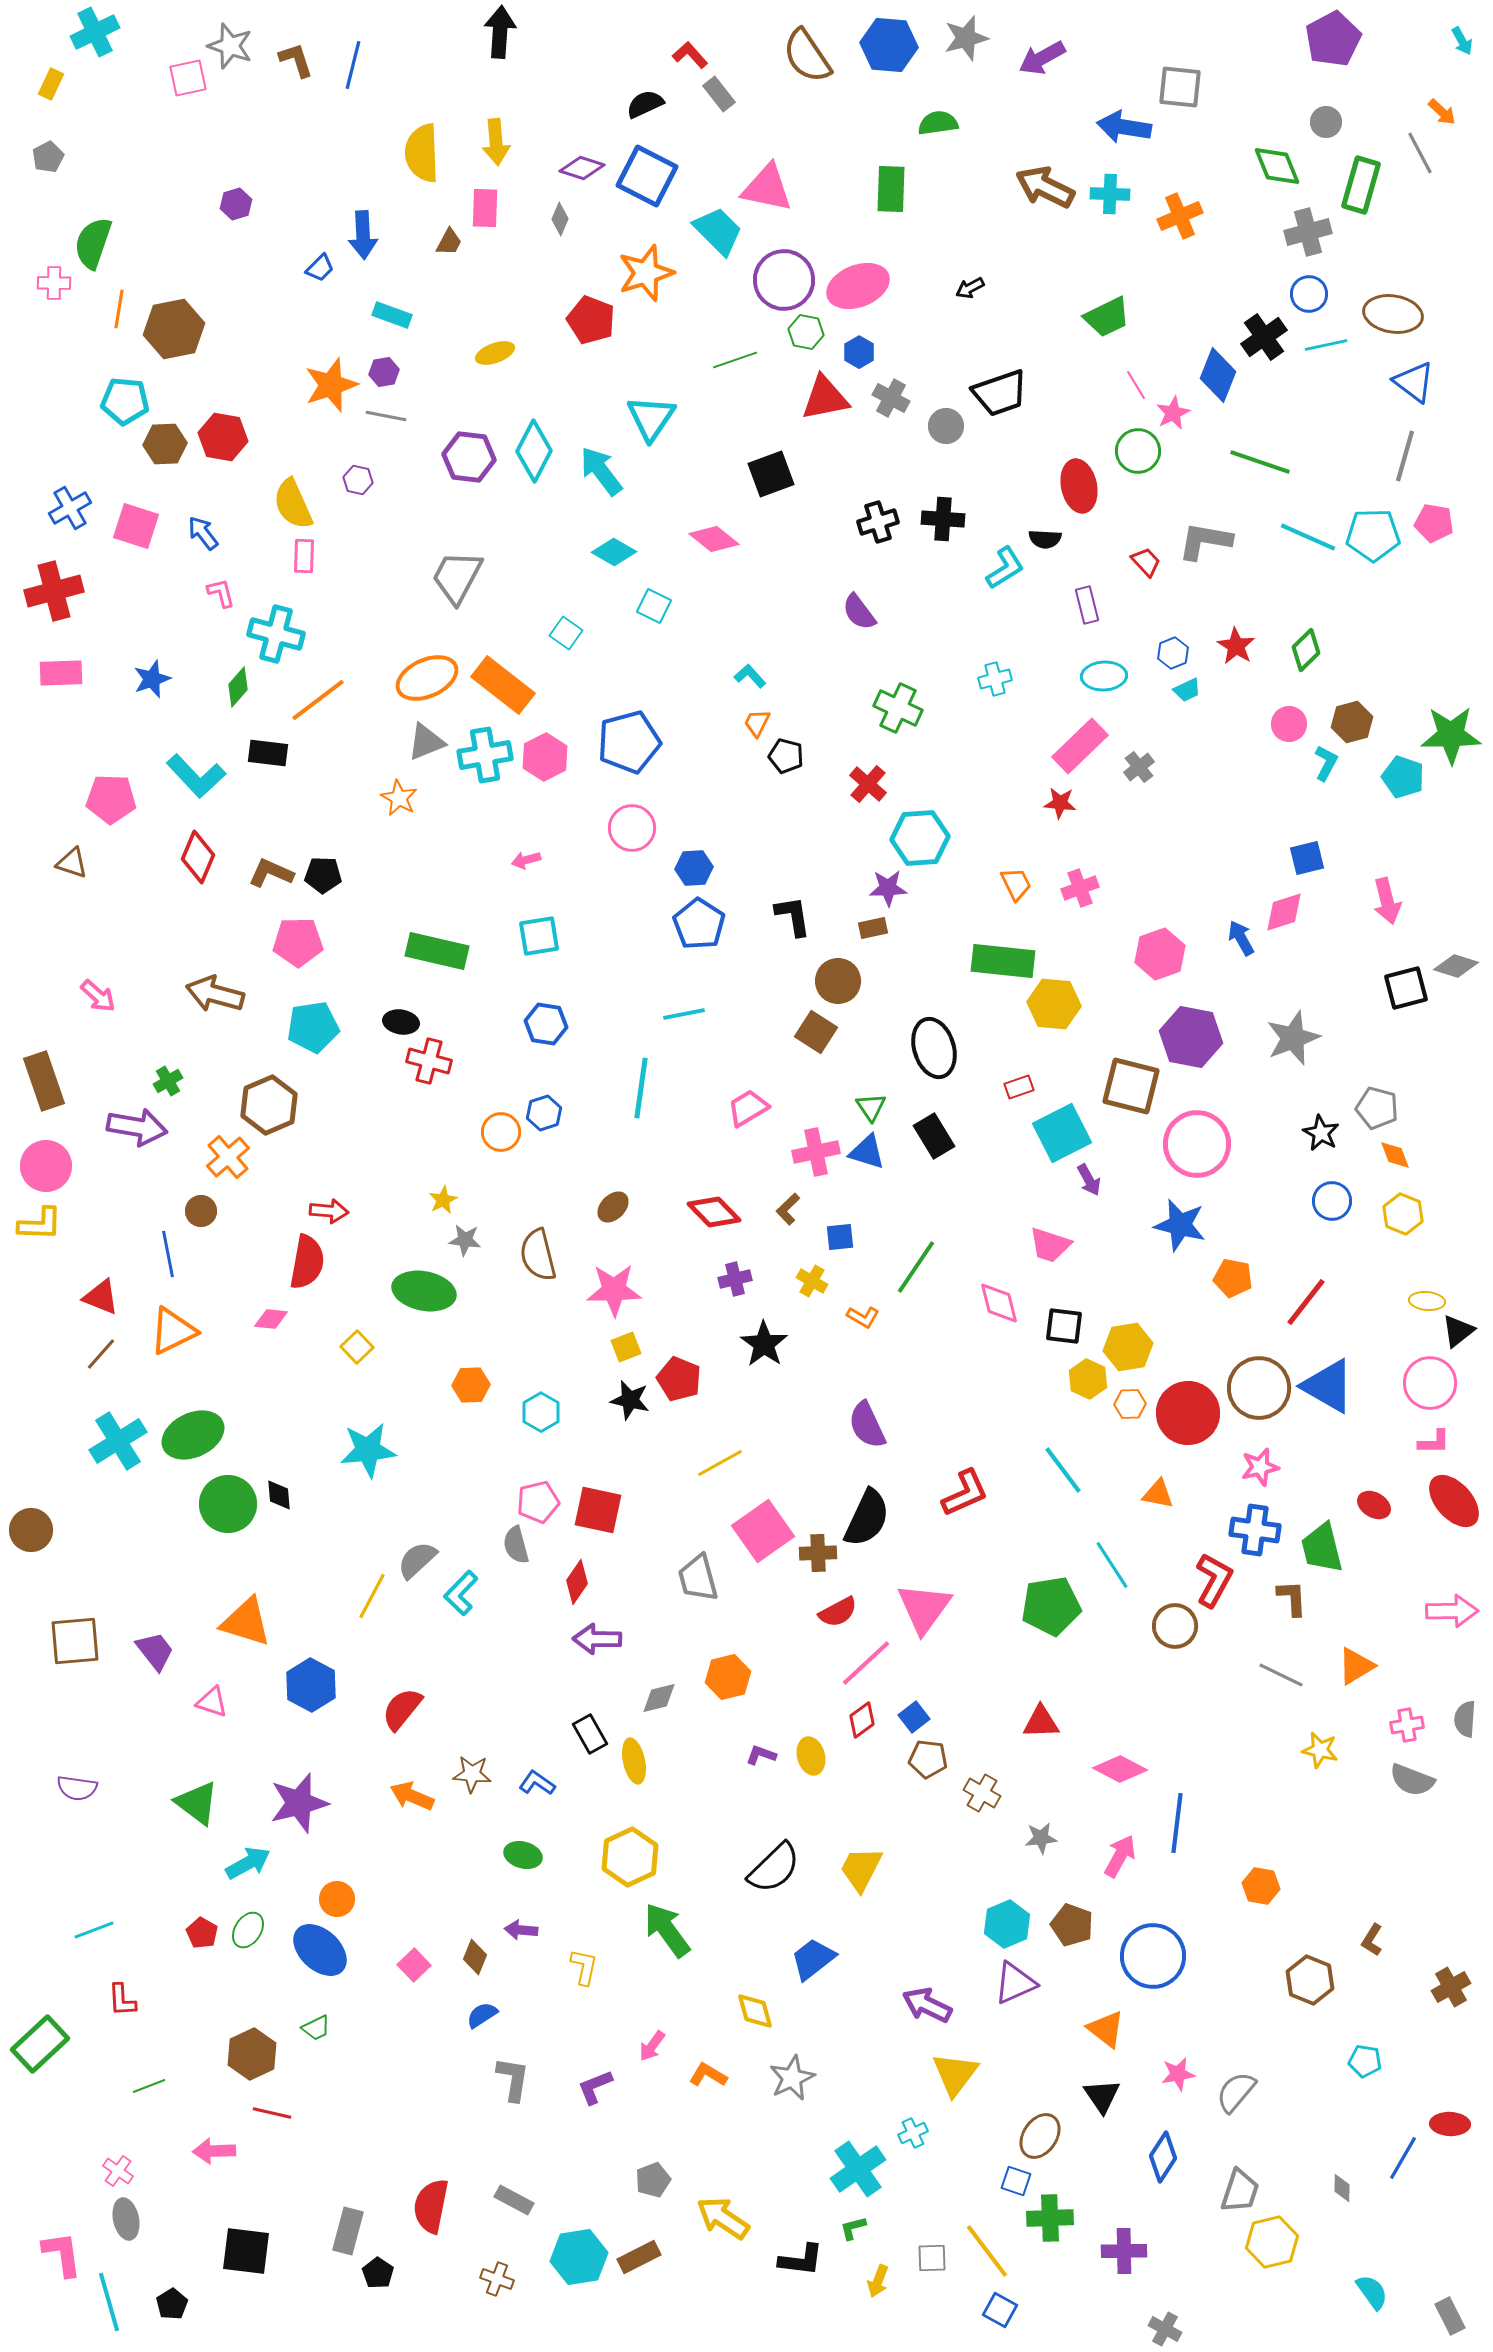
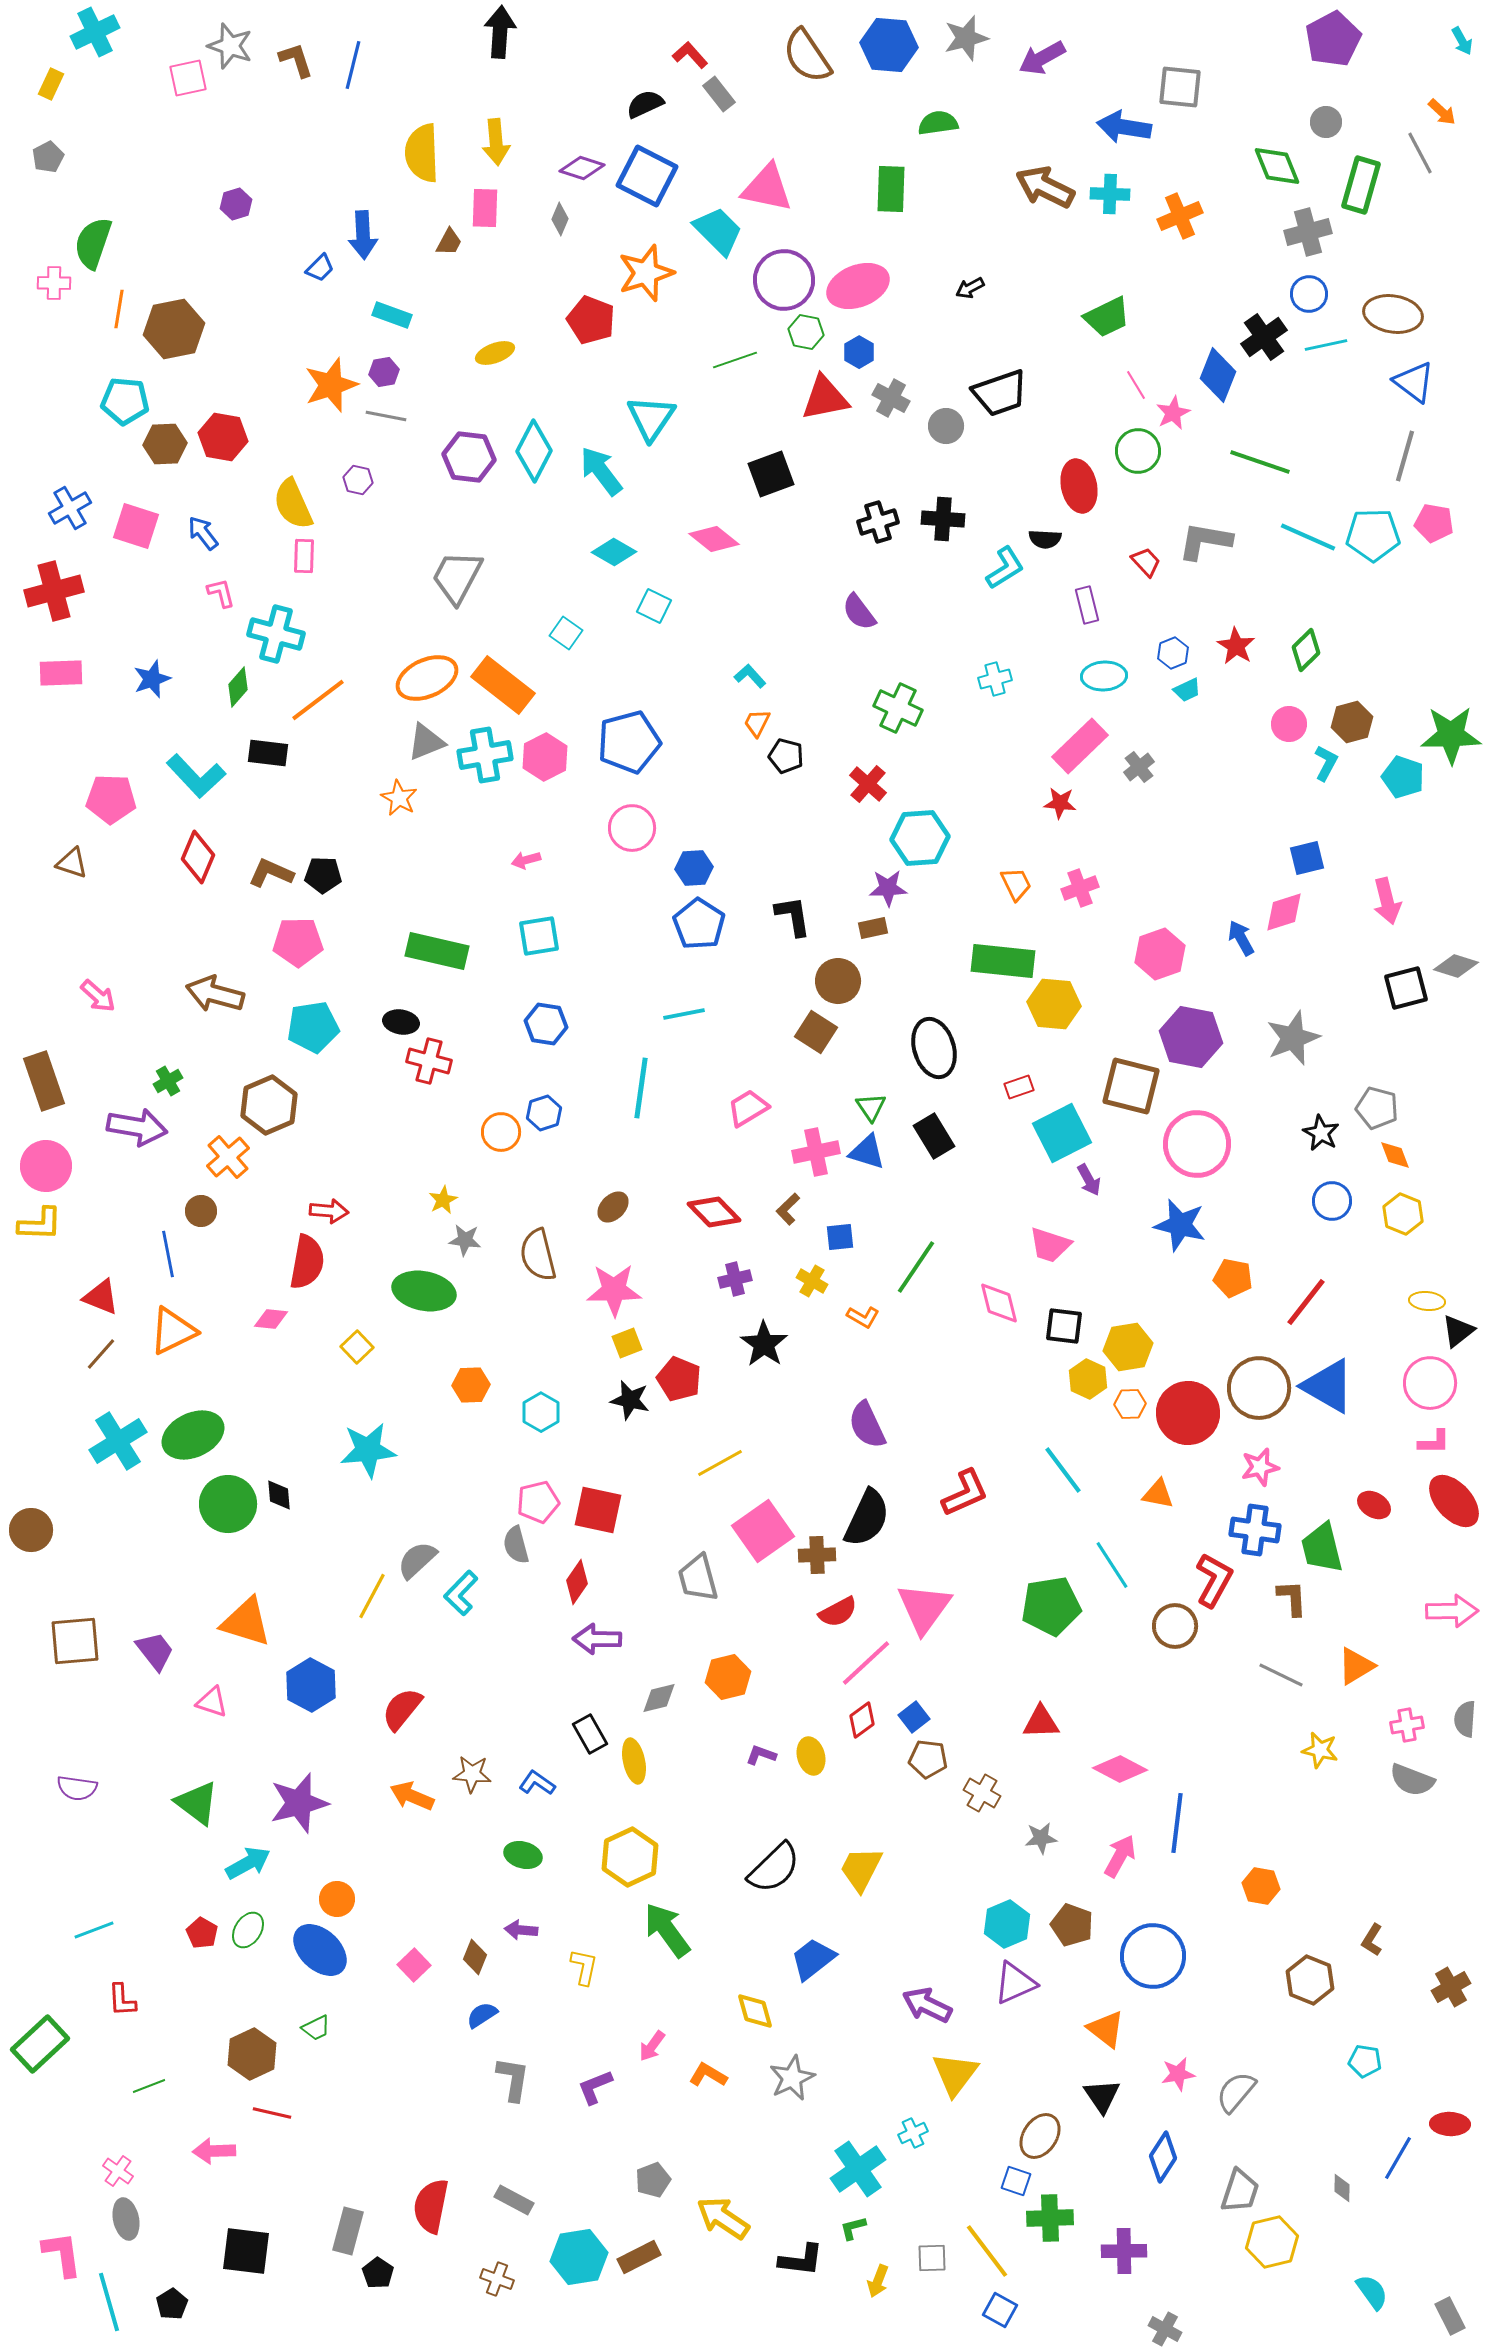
yellow square at (626, 1347): moved 1 px right, 4 px up
brown cross at (818, 1553): moved 1 px left, 2 px down
blue line at (1403, 2158): moved 5 px left
